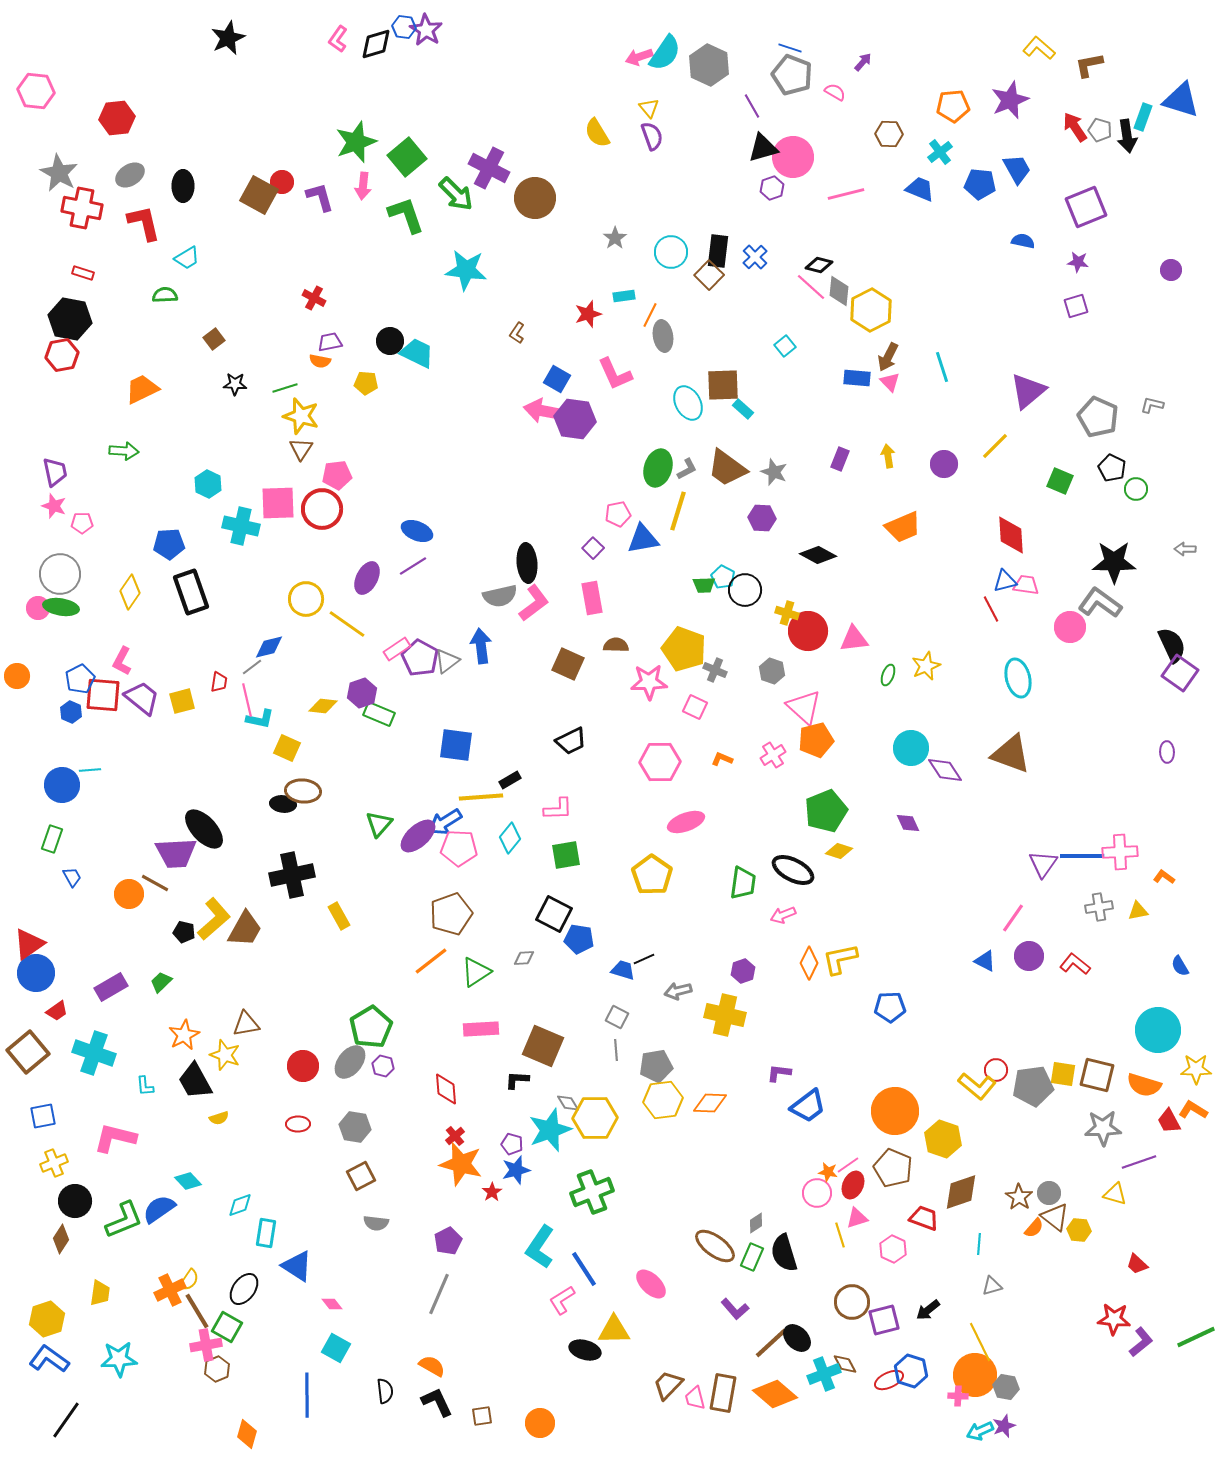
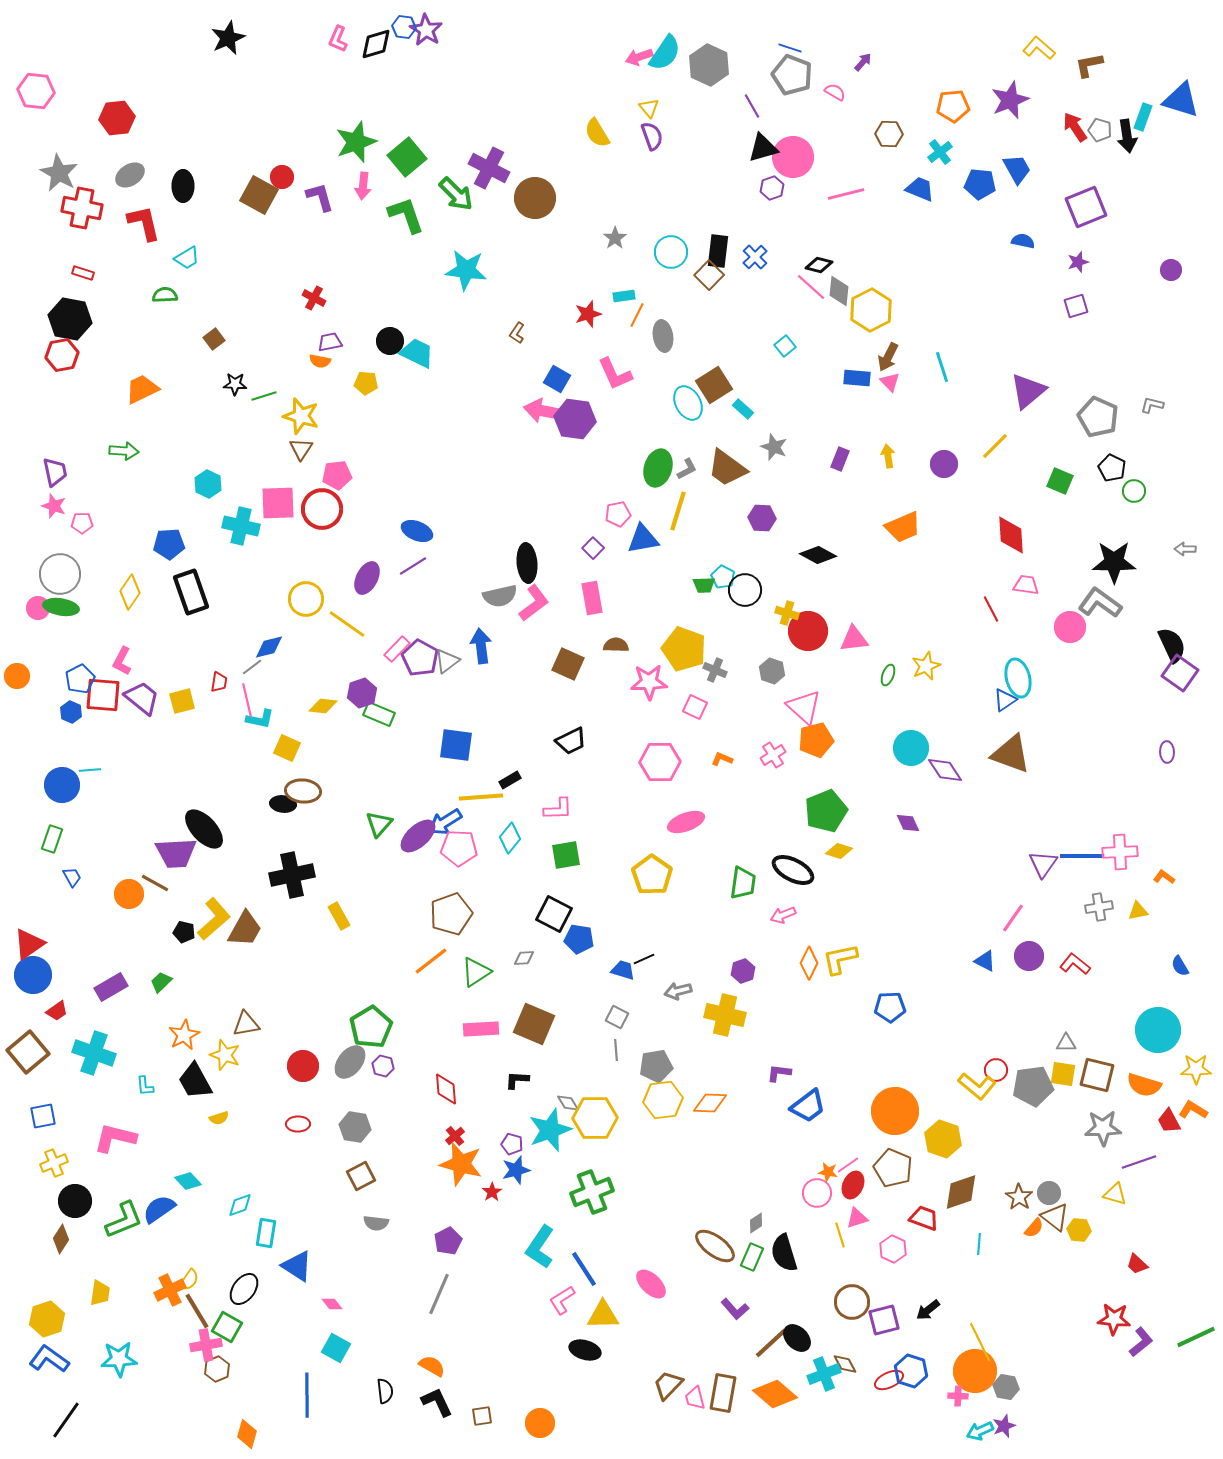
pink L-shape at (338, 39): rotated 12 degrees counterclockwise
red circle at (282, 182): moved 5 px up
purple star at (1078, 262): rotated 25 degrees counterclockwise
orange line at (650, 315): moved 13 px left
brown square at (723, 385): moved 9 px left; rotated 30 degrees counterclockwise
green line at (285, 388): moved 21 px left, 8 px down
gray star at (774, 472): moved 25 px up
green circle at (1136, 489): moved 2 px left, 2 px down
blue triangle at (1005, 581): moved 119 px down; rotated 20 degrees counterclockwise
pink rectangle at (397, 649): rotated 12 degrees counterclockwise
blue circle at (36, 973): moved 3 px left, 2 px down
brown square at (543, 1046): moved 9 px left, 22 px up
gray triangle at (992, 1286): moved 74 px right, 243 px up; rotated 15 degrees clockwise
yellow triangle at (614, 1330): moved 11 px left, 15 px up
orange circle at (975, 1375): moved 4 px up
